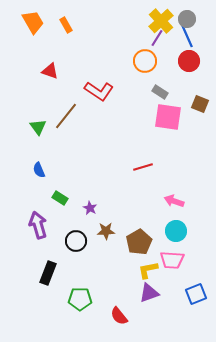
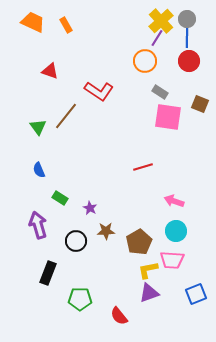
orange trapezoid: rotated 35 degrees counterclockwise
blue line: rotated 25 degrees clockwise
